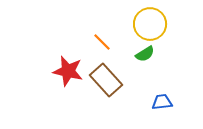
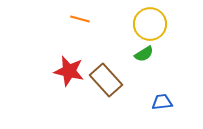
orange line: moved 22 px left, 23 px up; rotated 30 degrees counterclockwise
green semicircle: moved 1 px left
red star: moved 1 px right
